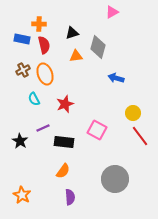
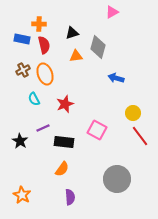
orange semicircle: moved 1 px left, 2 px up
gray circle: moved 2 px right
